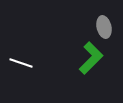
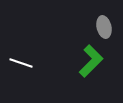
green L-shape: moved 3 px down
